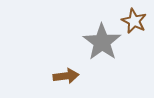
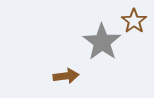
brown star: rotated 10 degrees clockwise
